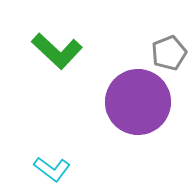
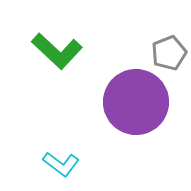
purple circle: moved 2 px left
cyan L-shape: moved 9 px right, 5 px up
